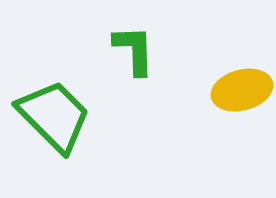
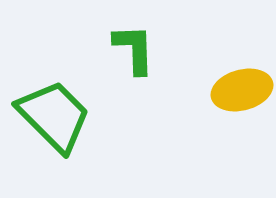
green L-shape: moved 1 px up
